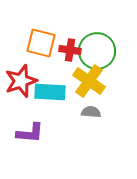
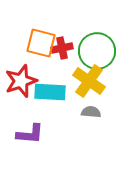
red cross: moved 8 px left, 2 px up; rotated 20 degrees counterclockwise
purple L-shape: moved 1 px down
